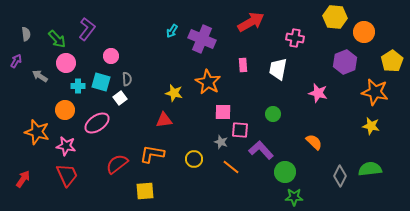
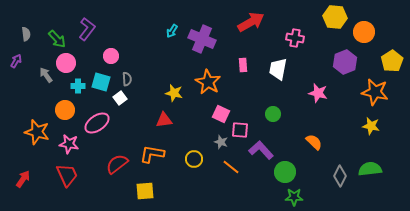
gray arrow at (40, 76): moved 6 px right, 1 px up; rotated 21 degrees clockwise
pink square at (223, 112): moved 2 px left, 2 px down; rotated 24 degrees clockwise
pink star at (66, 146): moved 3 px right, 2 px up
